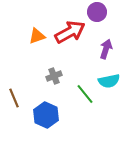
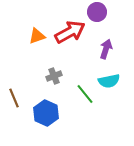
blue hexagon: moved 2 px up
